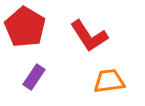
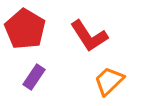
red pentagon: moved 2 px down
orange trapezoid: rotated 36 degrees counterclockwise
